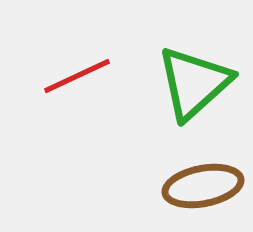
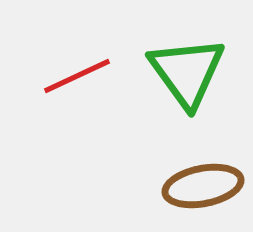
green triangle: moved 7 px left, 11 px up; rotated 24 degrees counterclockwise
